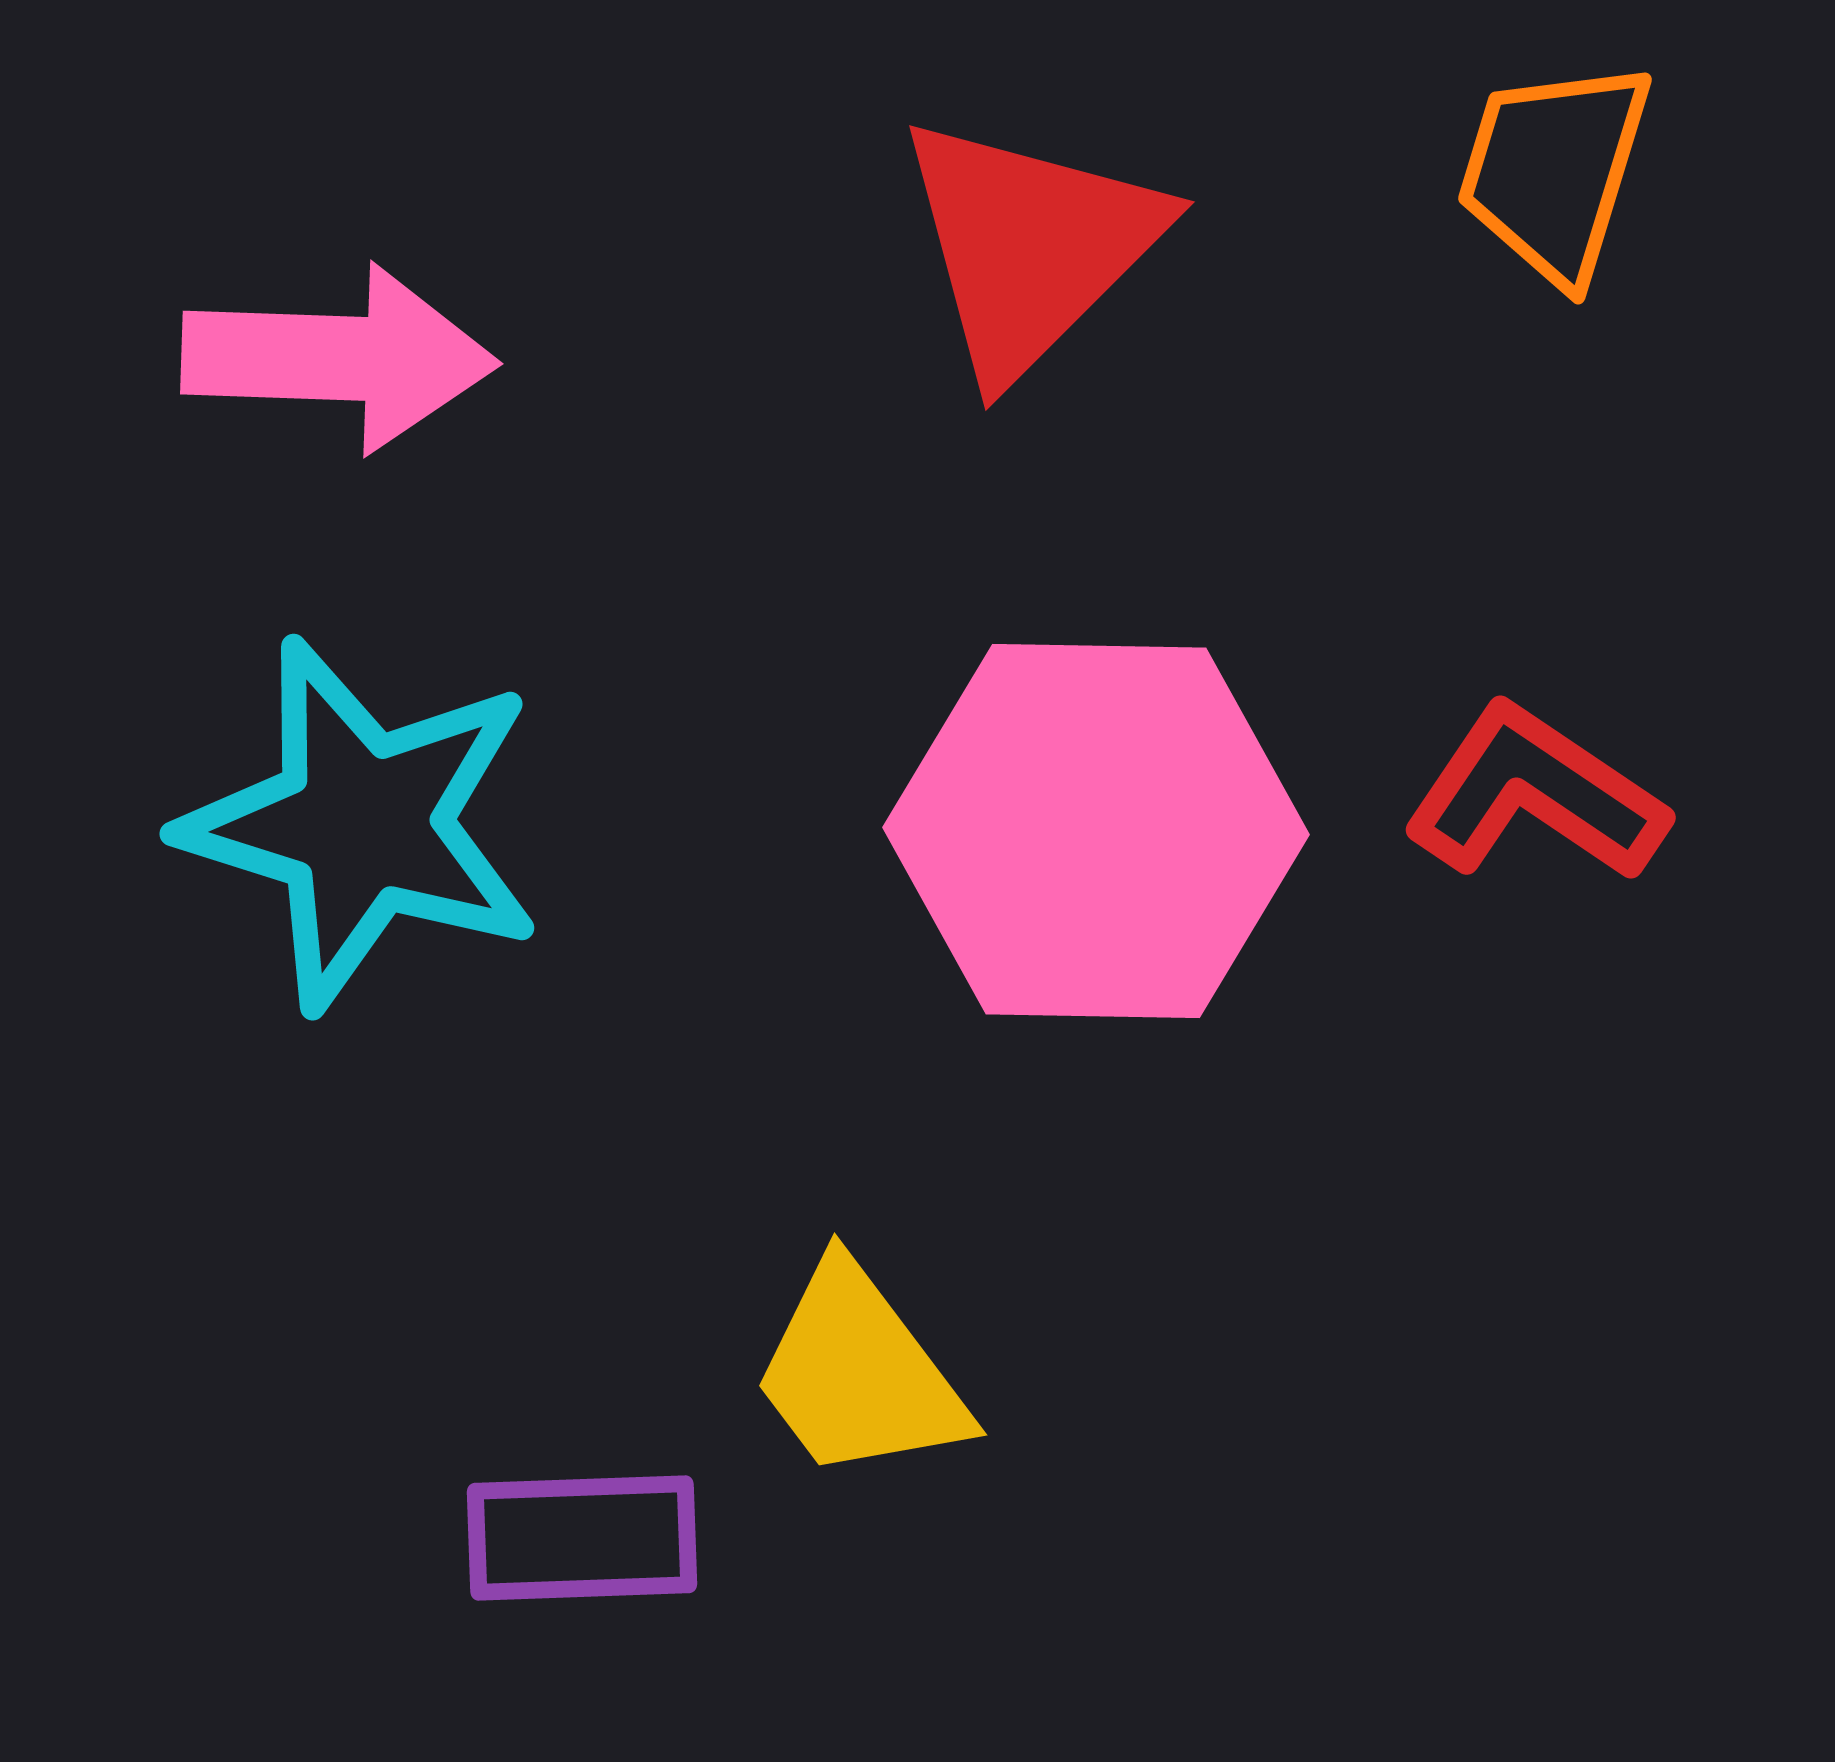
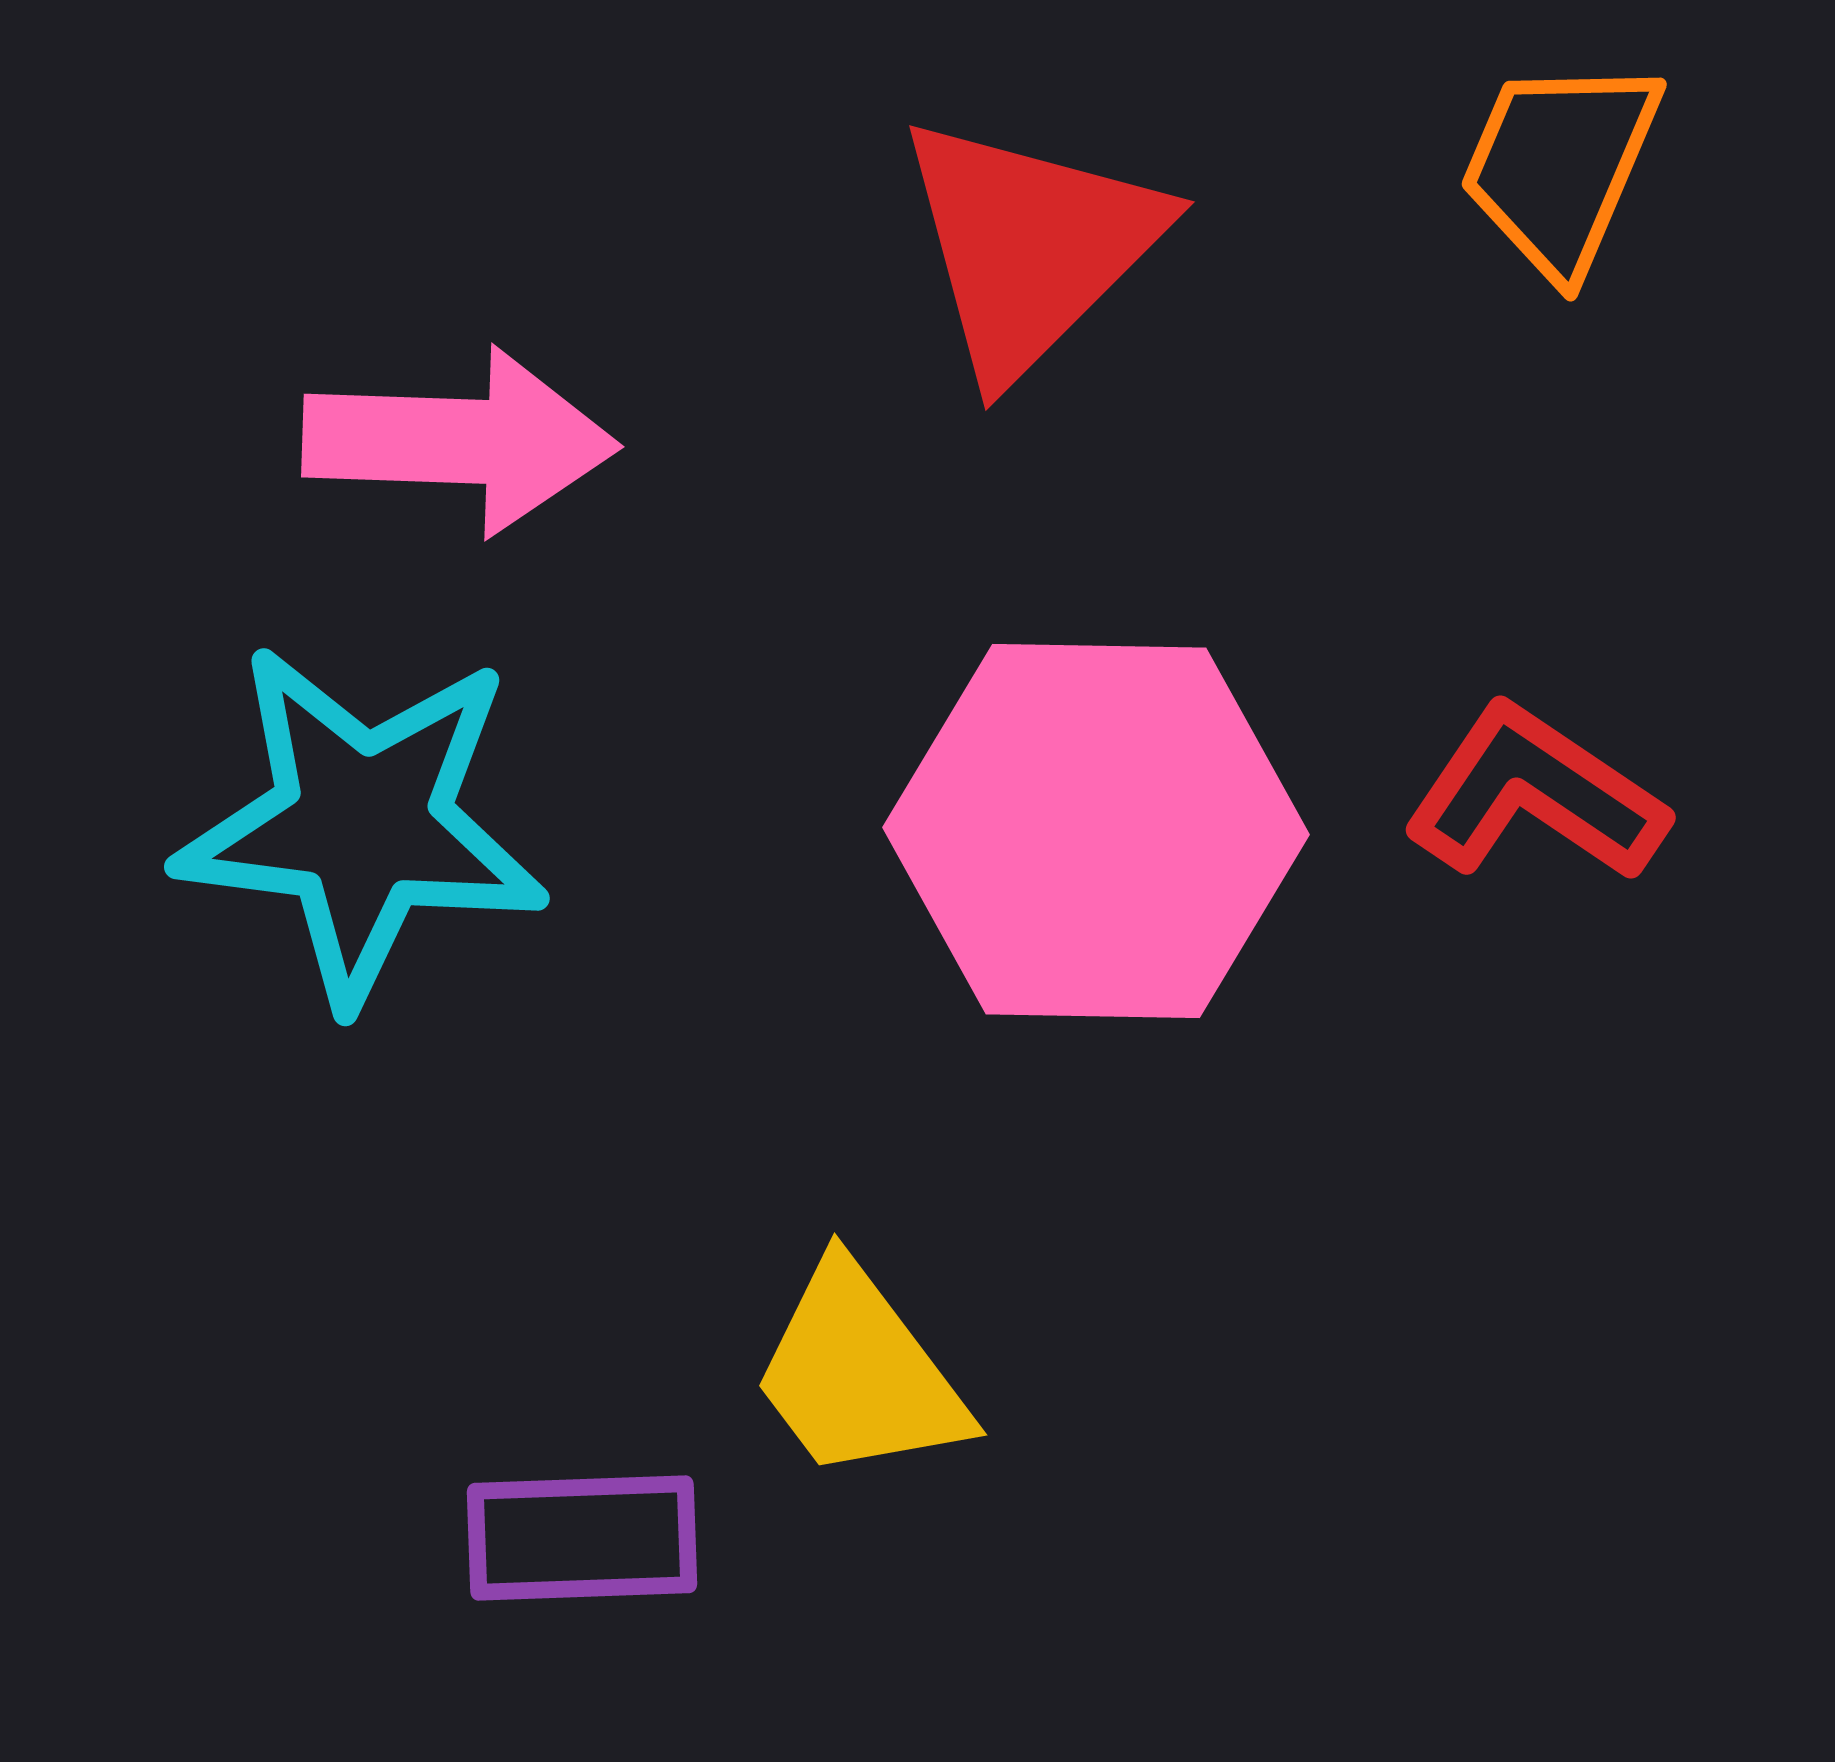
orange trapezoid: moved 6 px right, 5 px up; rotated 6 degrees clockwise
pink arrow: moved 121 px right, 83 px down
cyan star: rotated 10 degrees counterclockwise
